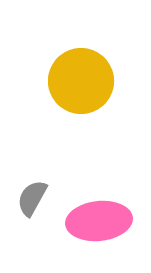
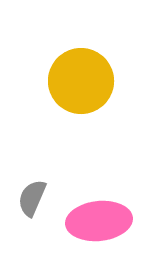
gray semicircle: rotated 6 degrees counterclockwise
